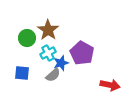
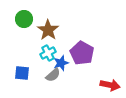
green circle: moved 3 px left, 19 px up
